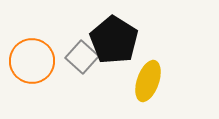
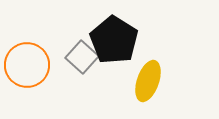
orange circle: moved 5 px left, 4 px down
